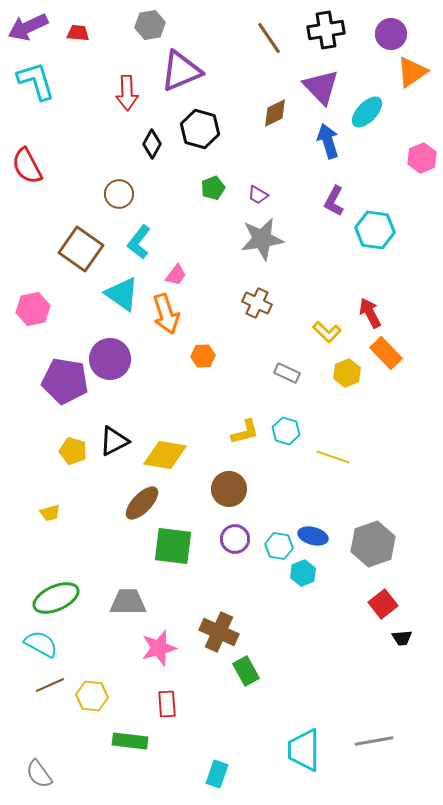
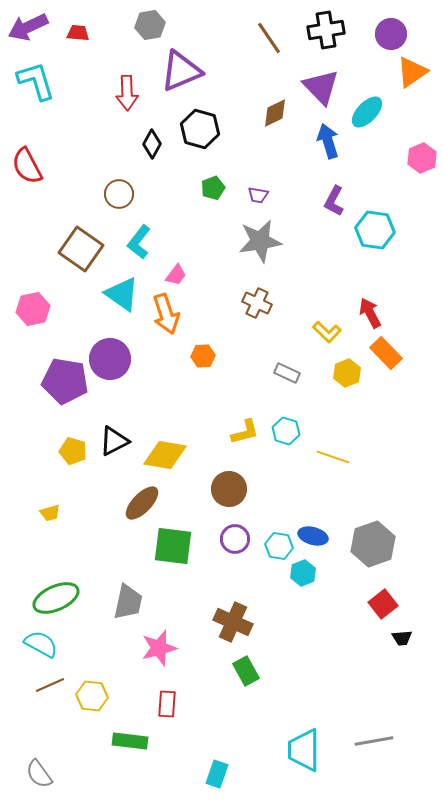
purple trapezoid at (258, 195): rotated 20 degrees counterclockwise
gray star at (262, 239): moved 2 px left, 2 px down
gray trapezoid at (128, 602): rotated 102 degrees clockwise
brown cross at (219, 632): moved 14 px right, 10 px up
red rectangle at (167, 704): rotated 8 degrees clockwise
